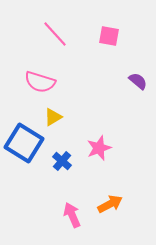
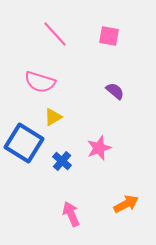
purple semicircle: moved 23 px left, 10 px down
orange arrow: moved 16 px right
pink arrow: moved 1 px left, 1 px up
